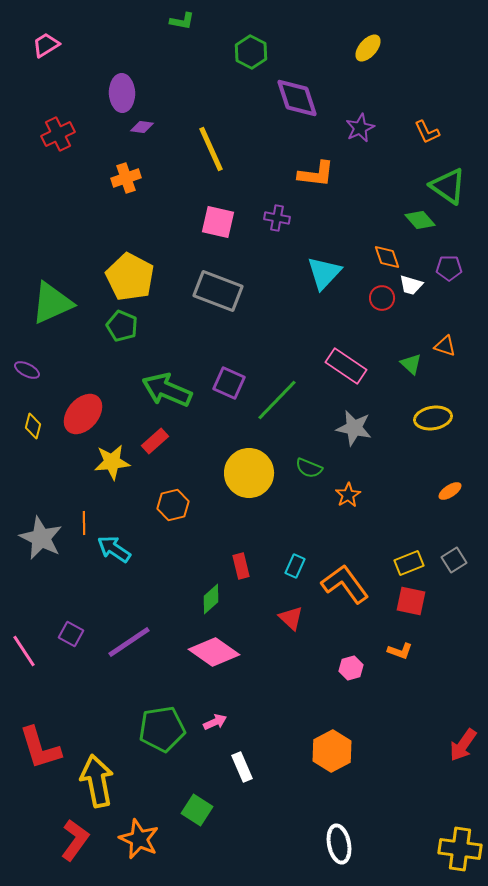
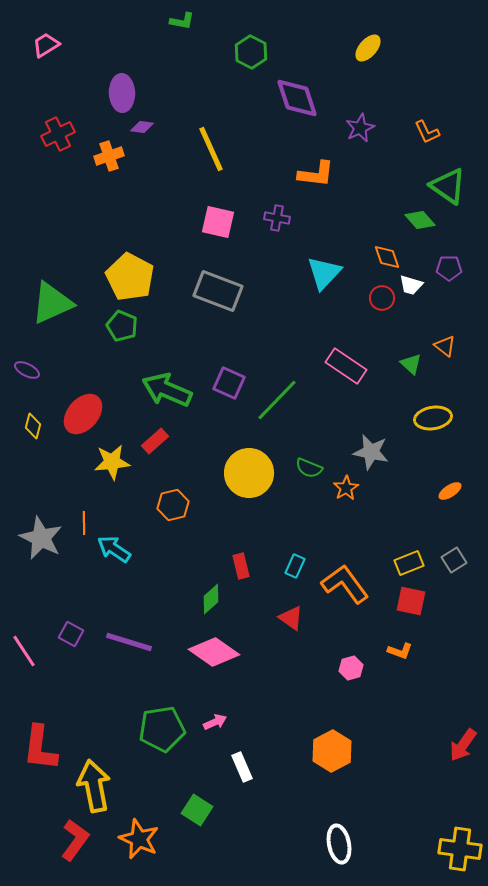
orange cross at (126, 178): moved 17 px left, 22 px up
orange triangle at (445, 346): rotated 20 degrees clockwise
gray star at (354, 428): moved 17 px right, 24 px down
orange star at (348, 495): moved 2 px left, 7 px up
red triangle at (291, 618): rotated 8 degrees counterclockwise
purple line at (129, 642): rotated 51 degrees clockwise
red L-shape at (40, 748): rotated 24 degrees clockwise
yellow arrow at (97, 781): moved 3 px left, 5 px down
